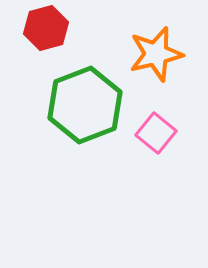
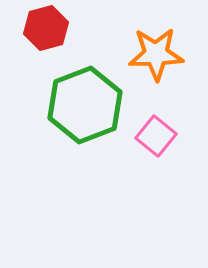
orange star: rotated 12 degrees clockwise
pink square: moved 3 px down
